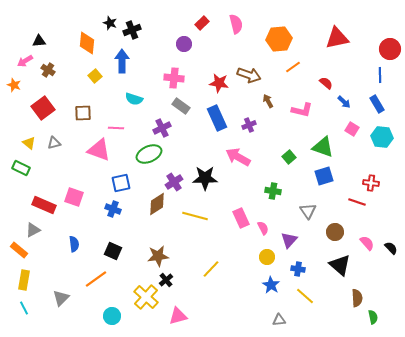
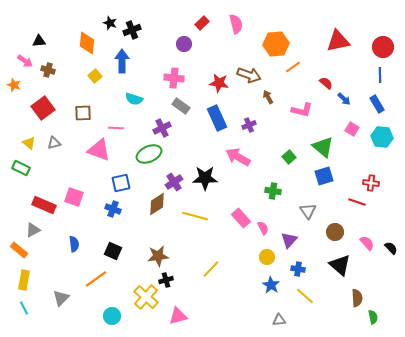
red triangle at (337, 38): moved 1 px right, 3 px down
orange hexagon at (279, 39): moved 3 px left, 5 px down
red circle at (390, 49): moved 7 px left, 2 px up
pink arrow at (25, 61): rotated 112 degrees counterclockwise
brown cross at (48, 70): rotated 16 degrees counterclockwise
brown arrow at (268, 101): moved 4 px up
blue arrow at (344, 102): moved 3 px up
green triangle at (323, 147): rotated 20 degrees clockwise
pink rectangle at (241, 218): rotated 18 degrees counterclockwise
black cross at (166, 280): rotated 24 degrees clockwise
